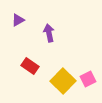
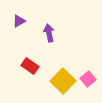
purple triangle: moved 1 px right, 1 px down
pink square: rotated 14 degrees counterclockwise
